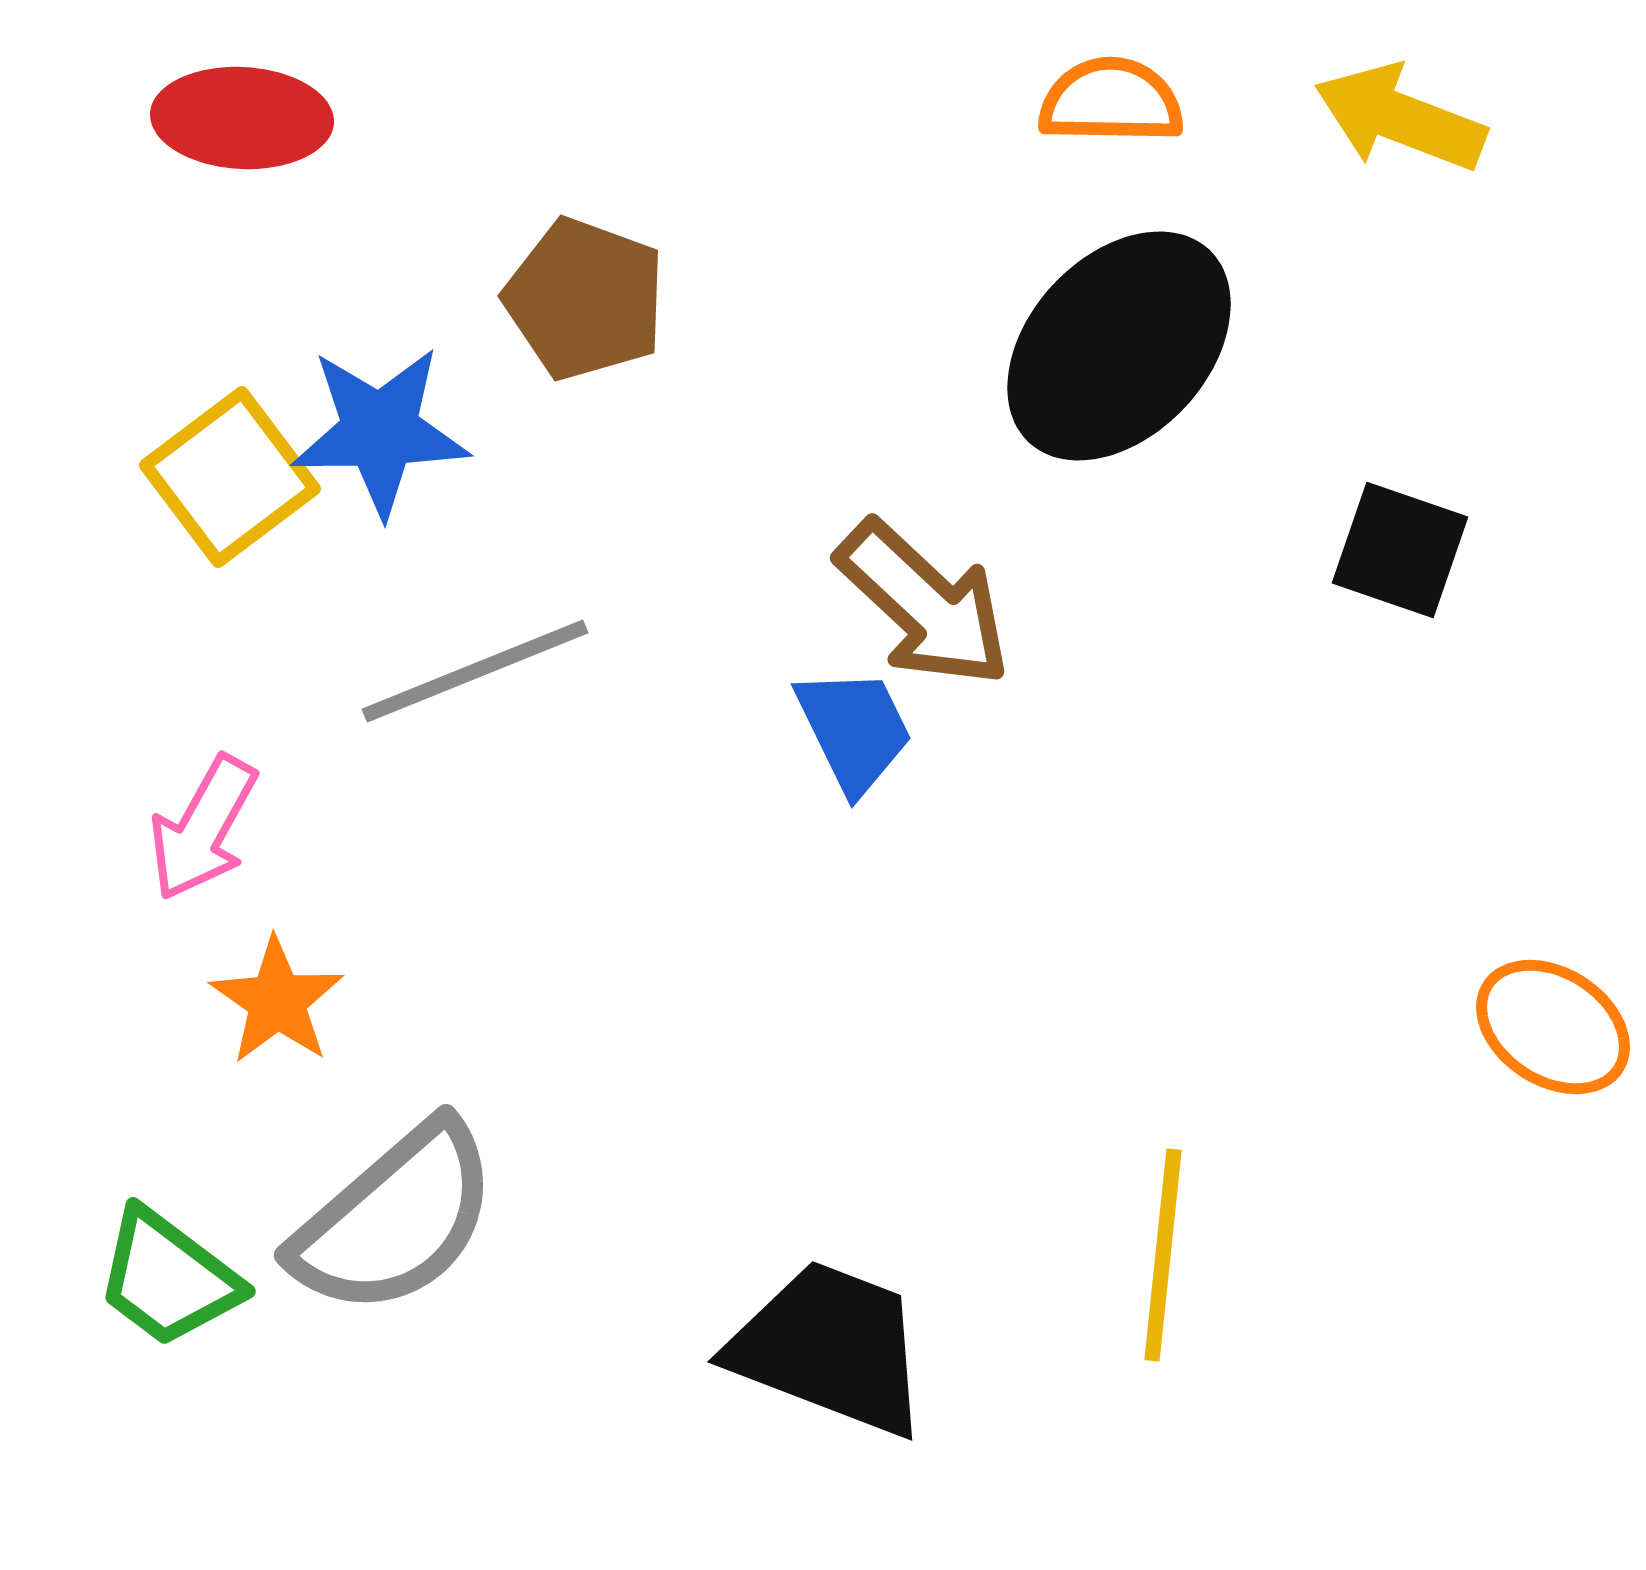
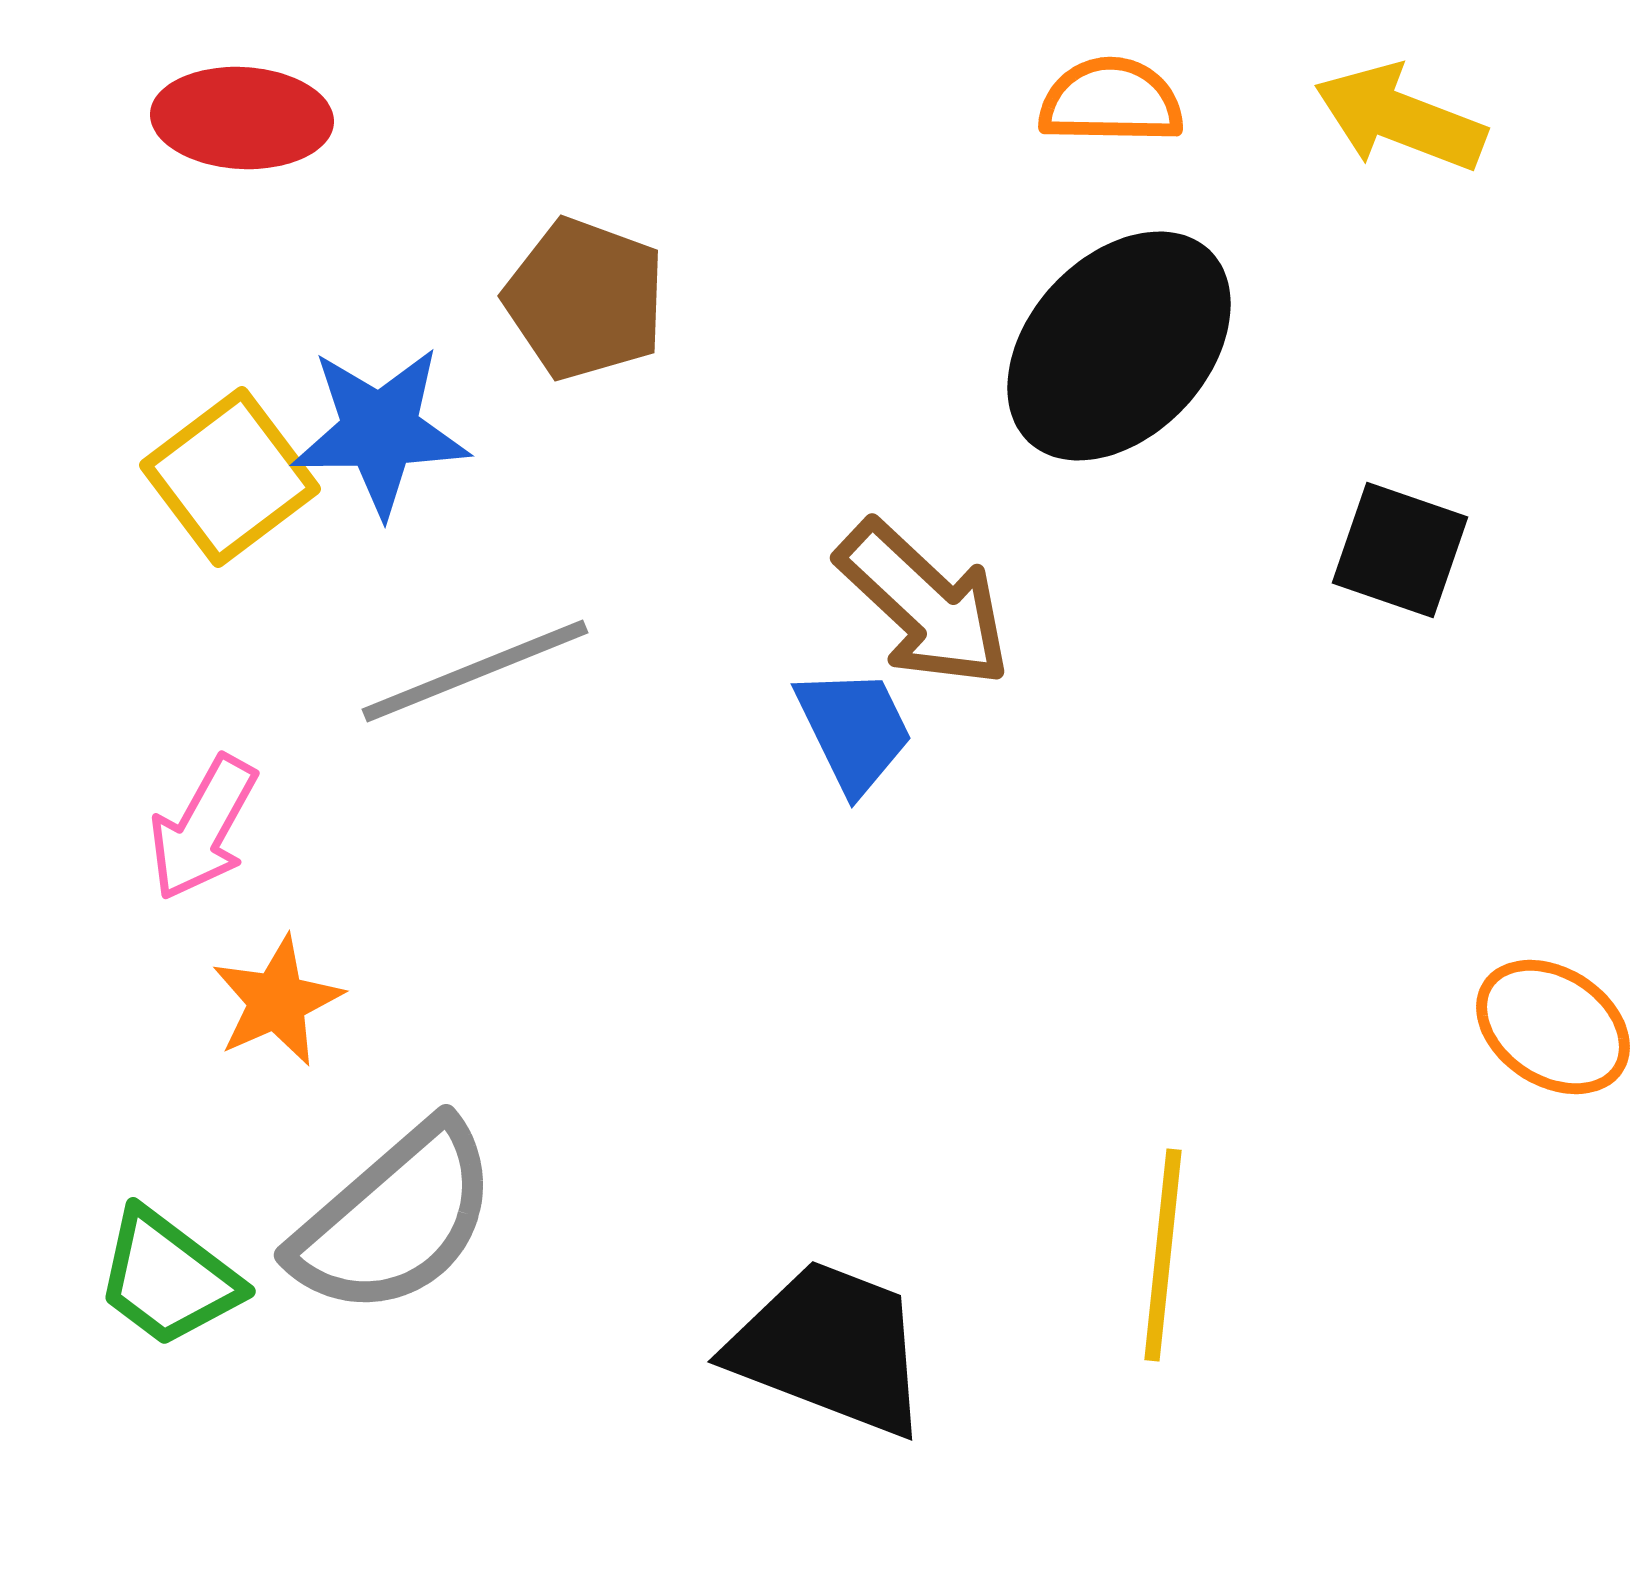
orange star: rotated 13 degrees clockwise
